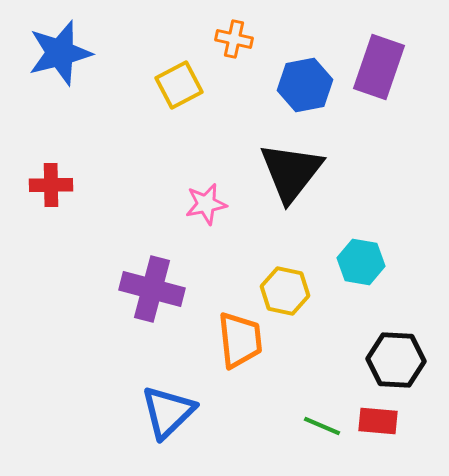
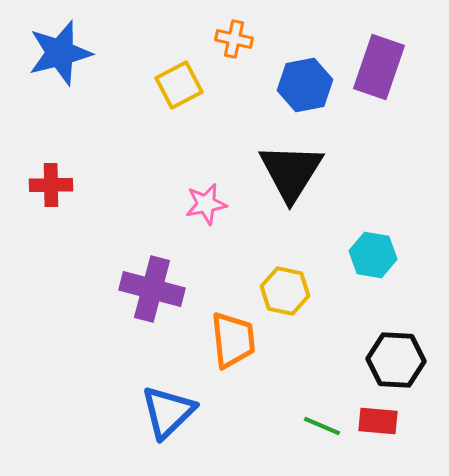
black triangle: rotated 6 degrees counterclockwise
cyan hexagon: moved 12 px right, 7 px up
orange trapezoid: moved 7 px left
